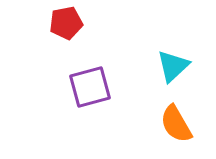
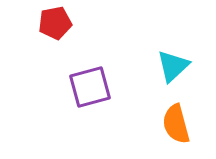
red pentagon: moved 11 px left
orange semicircle: rotated 15 degrees clockwise
